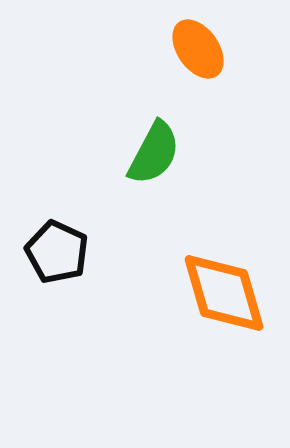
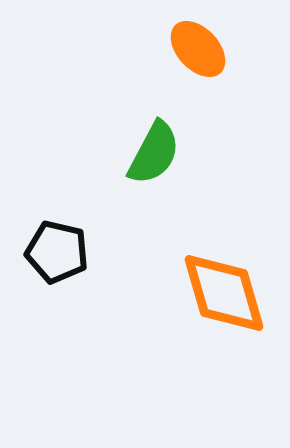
orange ellipse: rotated 8 degrees counterclockwise
black pentagon: rotated 12 degrees counterclockwise
